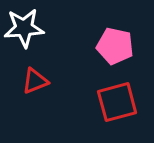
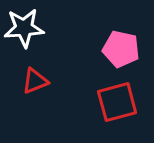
pink pentagon: moved 6 px right, 3 px down
